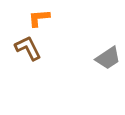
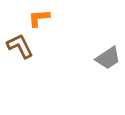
brown L-shape: moved 8 px left, 2 px up
